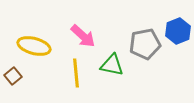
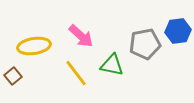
blue hexagon: rotated 15 degrees clockwise
pink arrow: moved 2 px left
yellow ellipse: rotated 24 degrees counterclockwise
yellow line: rotated 32 degrees counterclockwise
